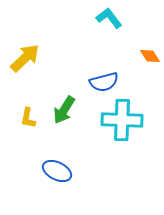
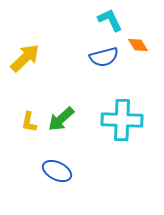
cyan L-shape: moved 1 px right, 2 px down; rotated 12 degrees clockwise
orange diamond: moved 12 px left, 11 px up
blue semicircle: moved 25 px up
green arrow: moved 3 px left, 9 px down; rotated 16 degrees clockwise
yellow L-shape: moved 1 px right, 4 px down
